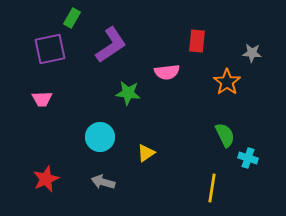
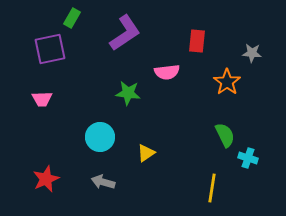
purple L-shape: moved 14 px right, 12 px up
